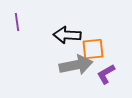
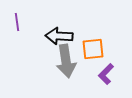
black arrow: moved 8 px left, 1 px down
gray arrow: moved 10 px left, 4 px up; rotated 92 degrees clockwise
purple L-shape: rotated 15 degrees counterclockwise
